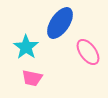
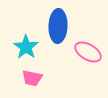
blue ellipse: moved 2 px left, 3 px down; rotated 32 degrees counterclockwise
pink ellipse: rotated 24 degrees counterclockwise
